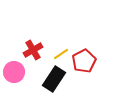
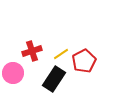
red cross: moved 1 px left, 1 px down; rotated 12 degrees clockwise
pink circle: moved 1 px left, 1 px down
